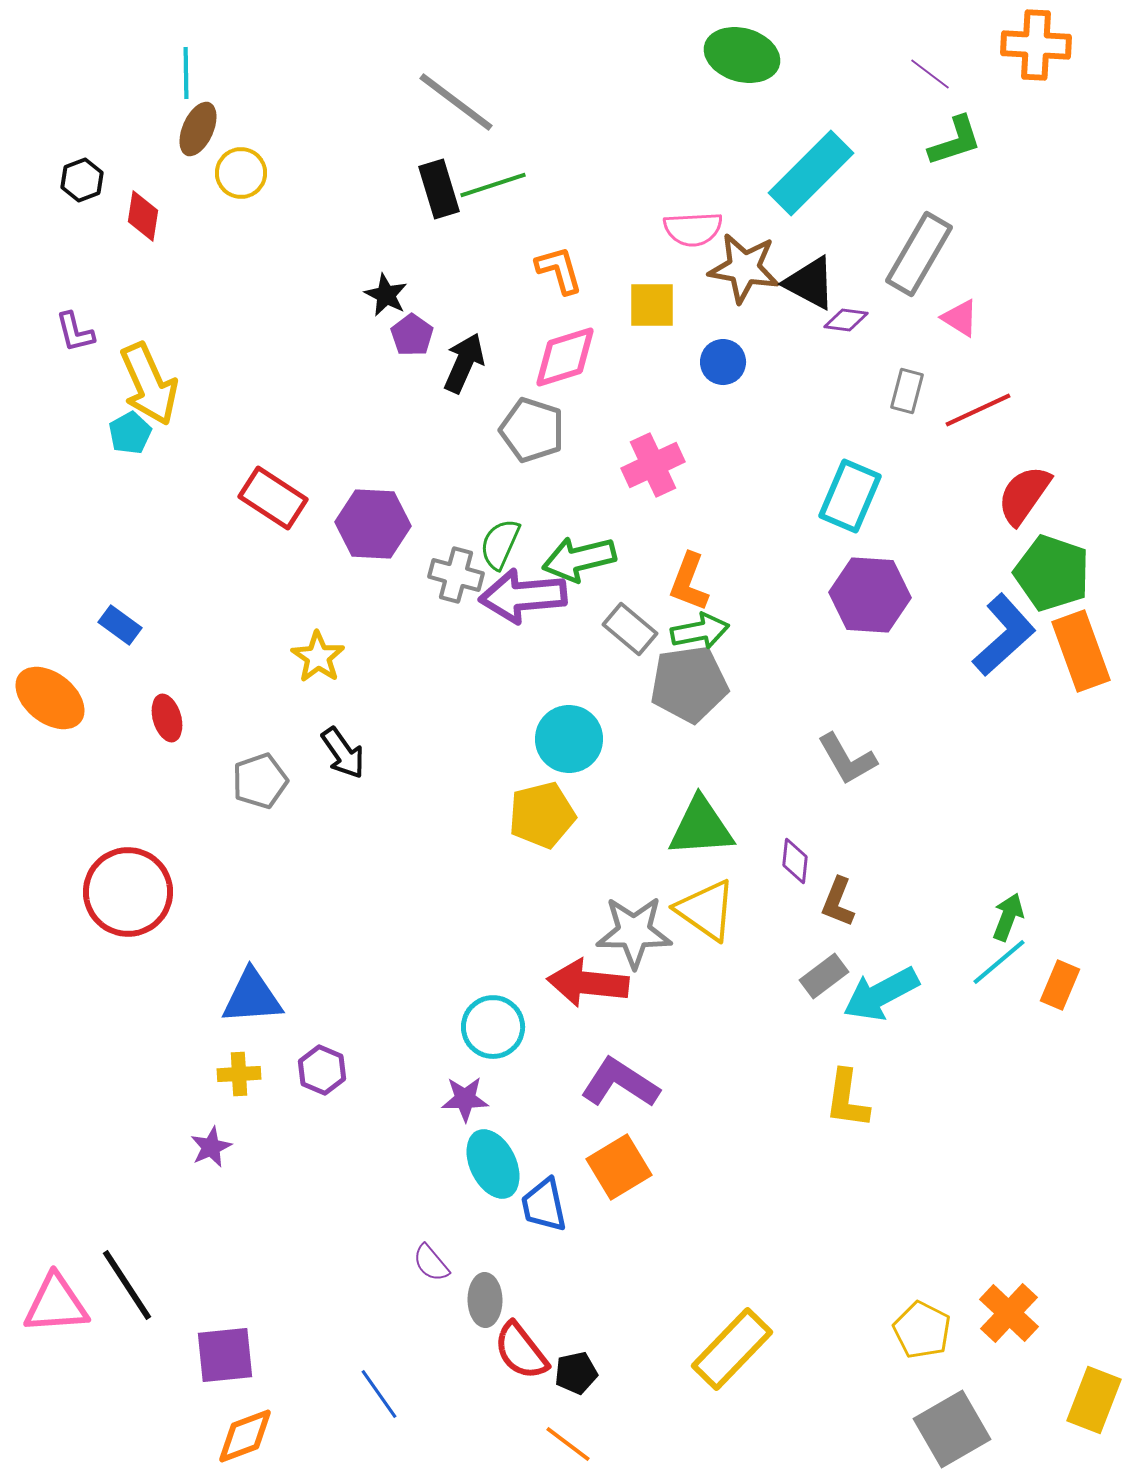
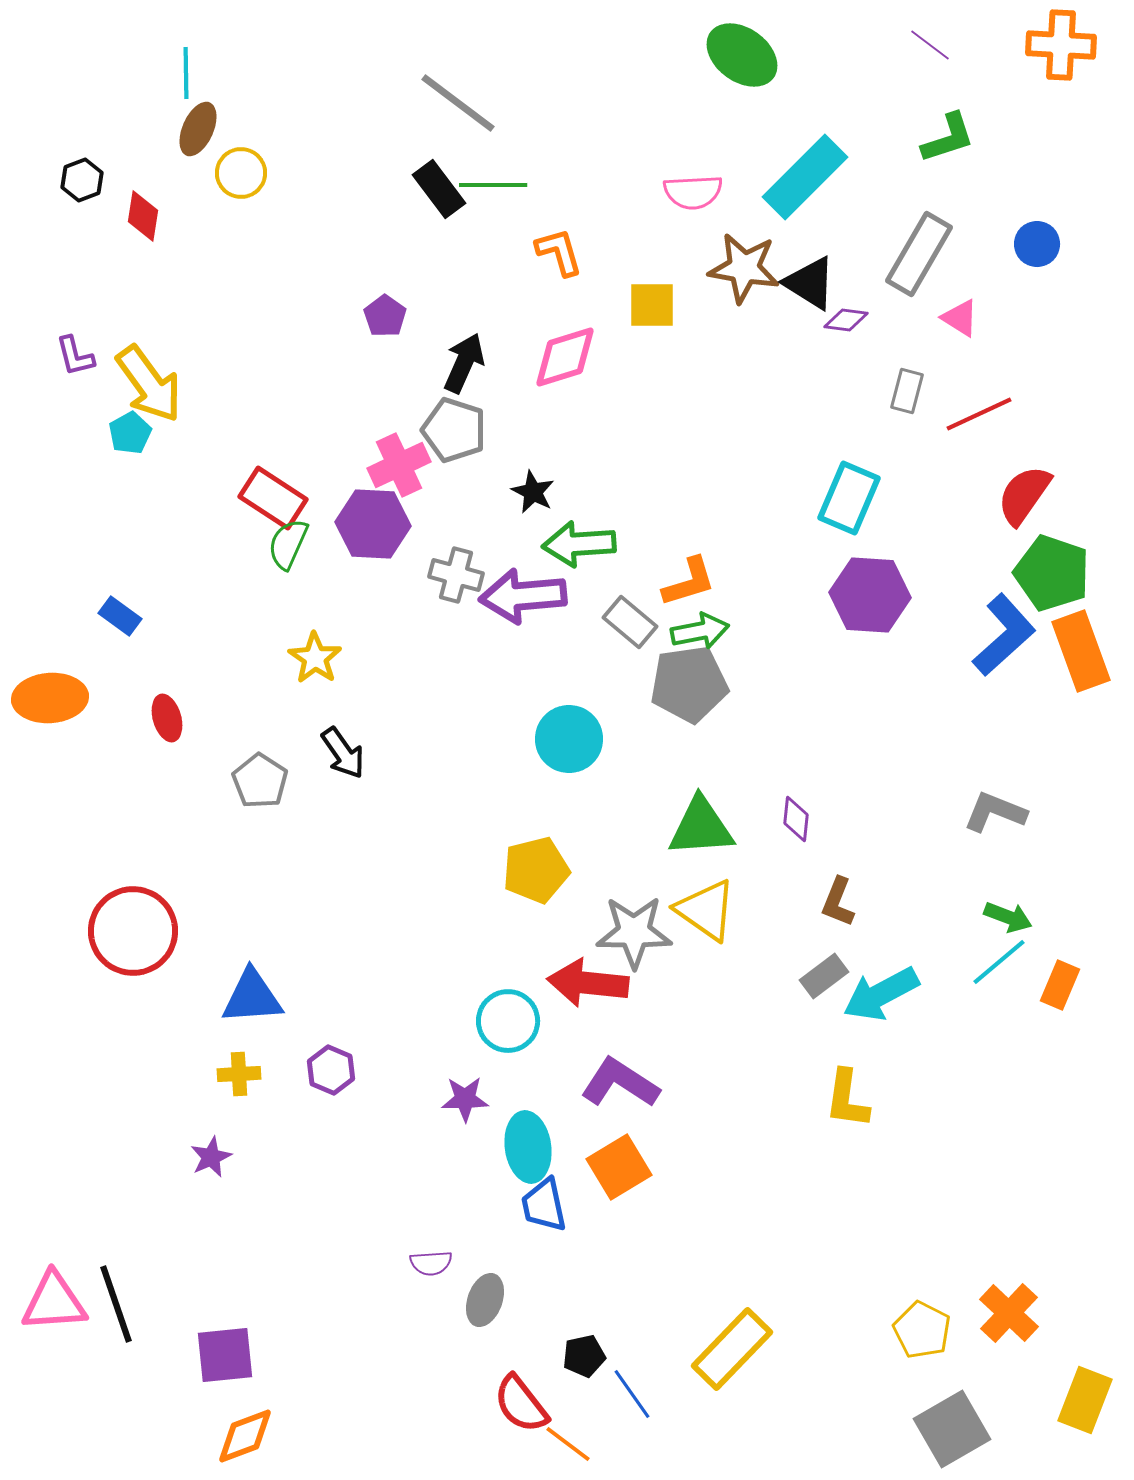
orange cross at (1036, 45): moved 25 px right
green ellipse at (742, 55): rotated 20 degrees clockwise
purple line at (930, 74): moved 29 px up
gray line at (456, 102): moved 2 px right, 1 px down
green L-shape at (955, 141): moved 7 px left, 3 px up
cyan rectangle at (811, 173): moved 6 px left, 4 px down
green line at (493, 185): rotated 18 degrees clockwise
black rectangle at (439, 189): rotated 20 degrees counterclockwise
pink semicircle at (693, 229): moved 37 px up
orange L-shape at (559, 270): moved 18 px up
black triangle at (810, 283): rotated 4 degrees clockwise
black star at (386, 295): moved 147 px right, 197 px down
purple L-shape at (75, 332): moved 24 px down
purple pentagon at (412, 335): moved 27 px left, 19 px up
blue circle at (723, 362): moved 314 px right, 118 px up
yellow arrow at (149, 384): rotated 12 degrees counterclockwise
red line at (978, 410): moved 1 px right, 4 px down
gray pentagon at (532, 430): moved 78 px left
pink cross at (653, 465): moved 254 px left
cyan rectangle at (850, 496): moved 1 px left, 2 px down
green semicircle at (500, 544): moved 212 px left
green arrow at (579, 559): moved 15 px up; rotated 10 degrees clockwise
orange L-shape at (689, 582): rotated 128 degrees counterclockwise
blue rectangle at (120, 625): moved 9 px up
gray rectangle at (630, 629): moved 7 px up
yellow star at (318, 657): moved 3 px left, 1 px down
orange ellipse at (50, 698): rotated 42 degrees counterclockwise
gray L-shape at (847, 759): moved 148 px right, 53 px down; rotated 142 degrees clockwise
gray pentagon at (260, 781): rotated 20 degrees counterclockwise
yellow pentagon at (542, 815): moved 6 px left, 55 px down
purple diamond at (795, 861): moved 1 px right, 42 px up
red circle at (128, 892): moved 5 px right, 39 px down
green arrow at (1008, 917): rotated 90 degrees clockwise
cyan circle at (493, 1027): moved 15 px right, 6 px up
purple hexagon at (322, 1070): moved 9 px right
purple star at (211, 1147): moved 10 px down
cyan ellipse at (493, 1164): moved 35 px right, 17 px up; rotated 18 degrees clockwise
purple semicircle at (431, 1263): rotated 54 degrees counterclockwise
black line at (127, 1285): moved 11 px left, 19 px down; rotated 14 degrees clockwise
gray ellipse at (485, 1300): rotated 21 degrees clockwise
pink triangle at (56, 1304): moved 2 px left, 2 px up
red semicircle at (521, 1351): moved 53 px down
black pentagon at (576, 1373): moved 8 px right, 17 px up
blue line at (379, 1394): moved 253 px right
yellow rectangle at (1094, 1400): moved 9 px left
